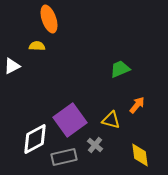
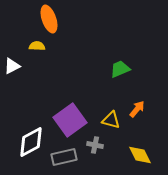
orange arrow: moved 4 px down
white diamond: moved 4 px left, 3 px down
gray cross: rotated 28 degrees counterclockwise
yellow diamond: rotated 20 degrees counterclockwise
